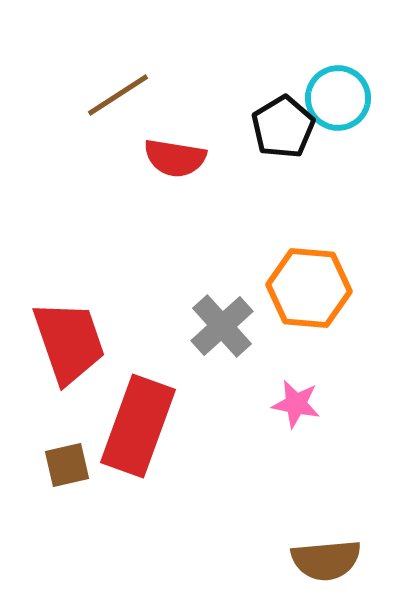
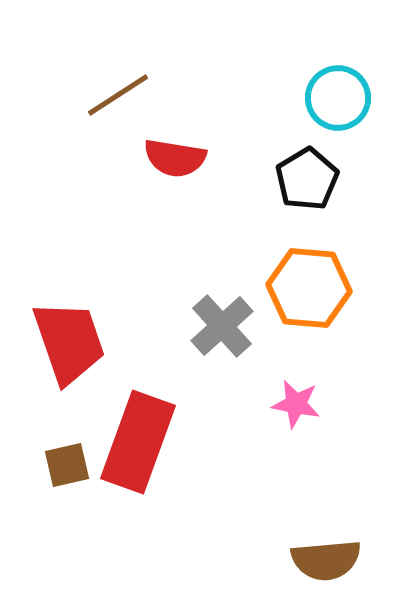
black pentagon: moved 24 px right, 52 px down
red rectangle: moved 16 px down
